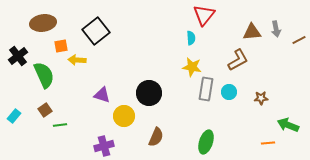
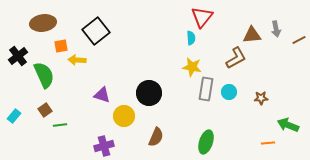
red triangle: moved 2 px left, 2 px down
brown triangle: moved 3 px down
brown L-shape: moved 2 px left, 2 px up
